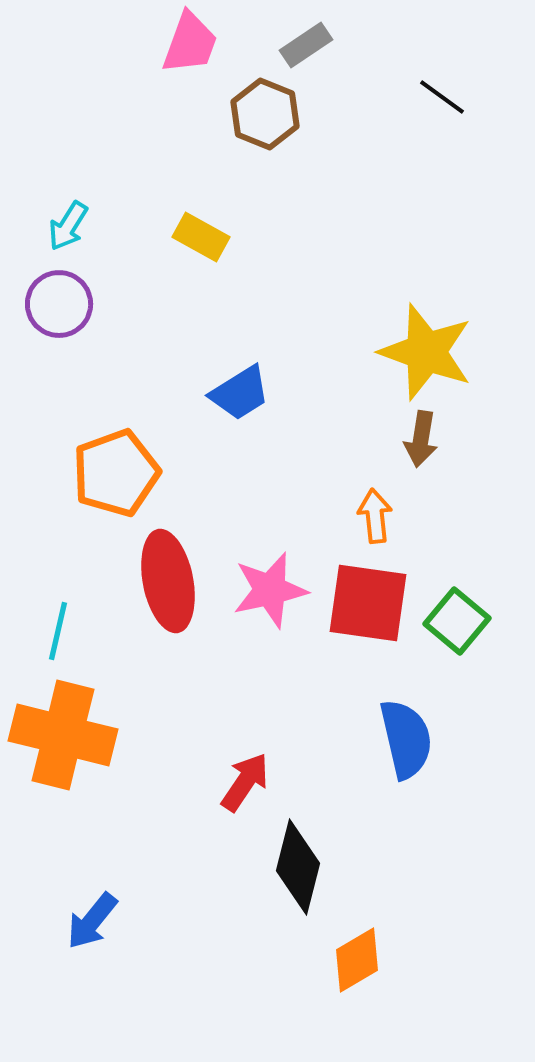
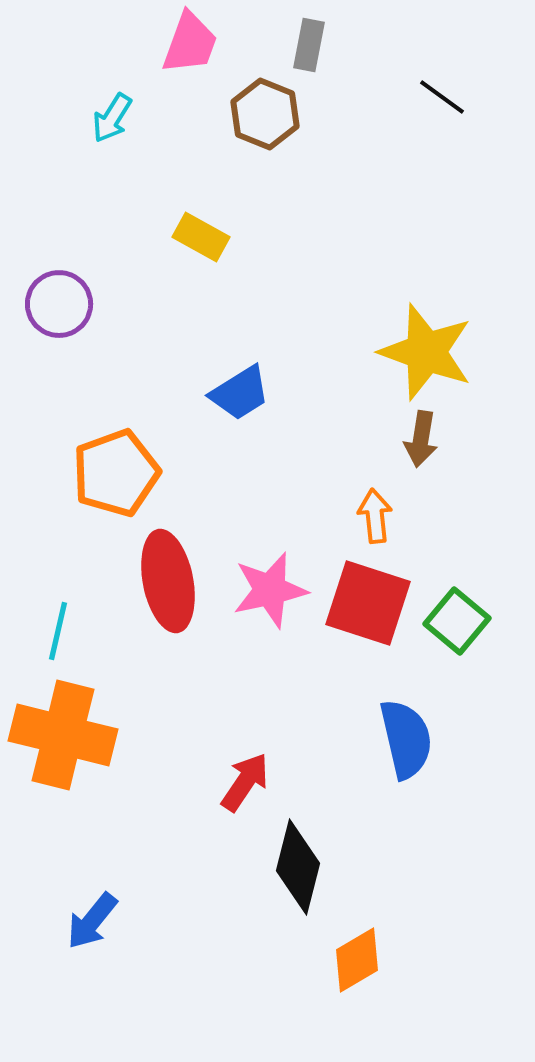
gray rectangle: moved 3 px right; rotated 45 degrees counterclockwise
cyan arrow: moved 44 px right, 108 px up
red square: rotated 10 degrees clockwise
